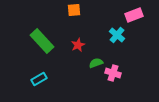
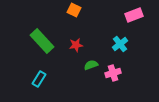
orange square: rotated 32 degrees clockwise
cyan cross: moved 3 px right, 9 px down; rotated 14 degrees clockwise
red star: moved 2 px left; rotated 16 degrees clockwise
green semicircle: moved 5 px left, 2 px down
pink cross: rotated 35 degrees counterclockwise
cyan rectangle: rotated 28 degrees counterclockwise
